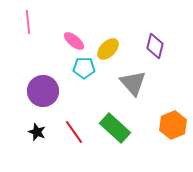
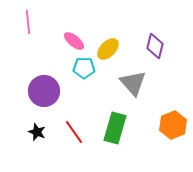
purple circle: moved 1 px right
green rectangle: rotated 64 degrees clockwise
